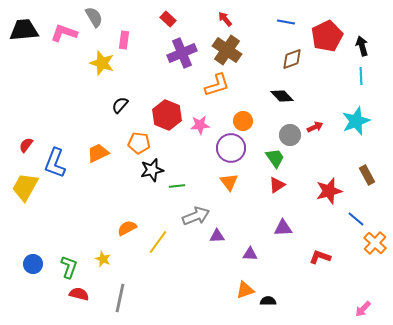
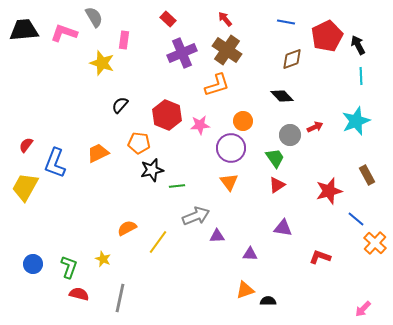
black arrow at (362, 46): moved 4 px left, 1 px up; rotated 12 degrees counterclockwise
purple triangle at (283, 228): rotated 12 degrees clockwise
